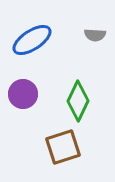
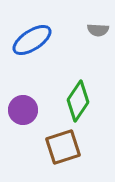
gray semicircle: moved 3 px right, 5 px up
purple circle: moved 16 px down
green diamond: rotated 9 degrees clockwise
